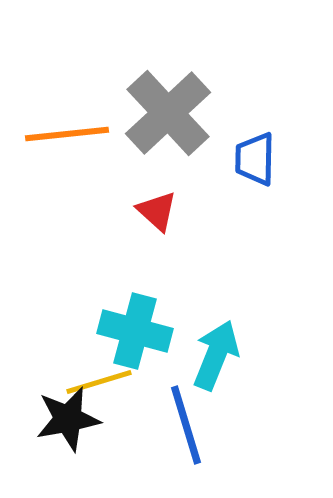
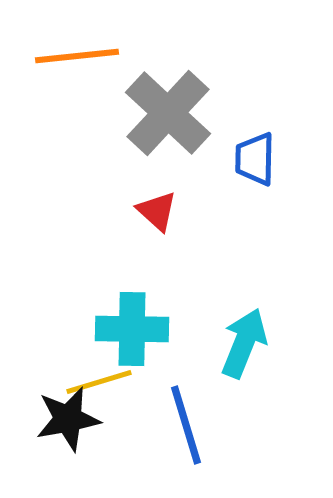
gray cross: rotated 4 degrees counterclockwise
orange line: moved 10 px right, 78 px up
cyan cross: moved 3 px left, 2 px up; rotated 14 degrees counterclockwise
cyan arrow: moved 28 px right, 12 px up
